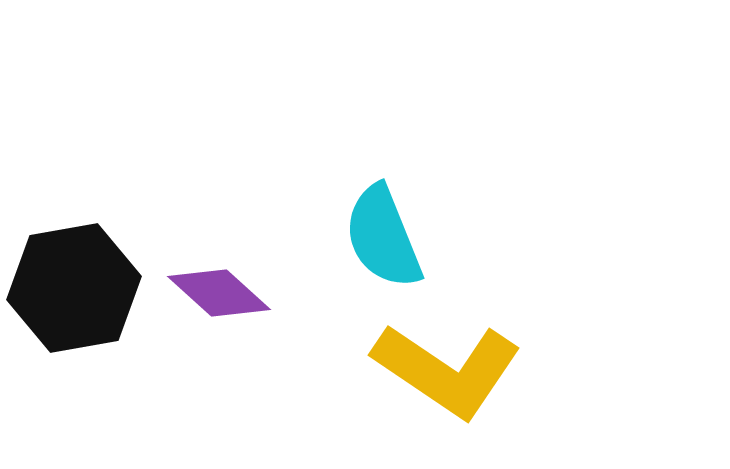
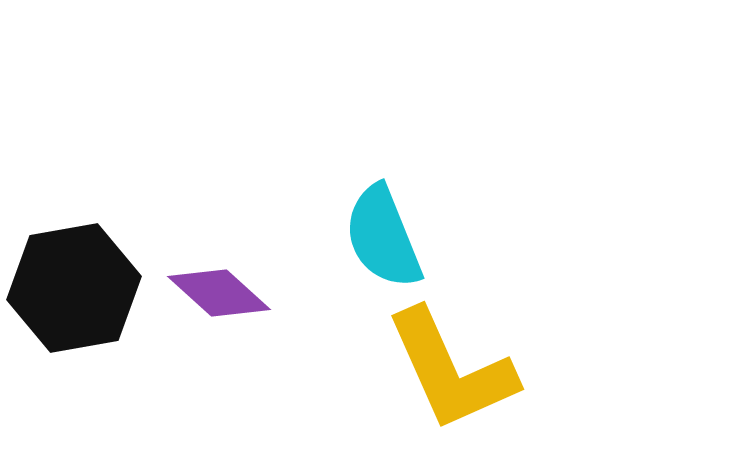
yellow L-shape: moved 4 px right; rotated 32 degrees clockwise
